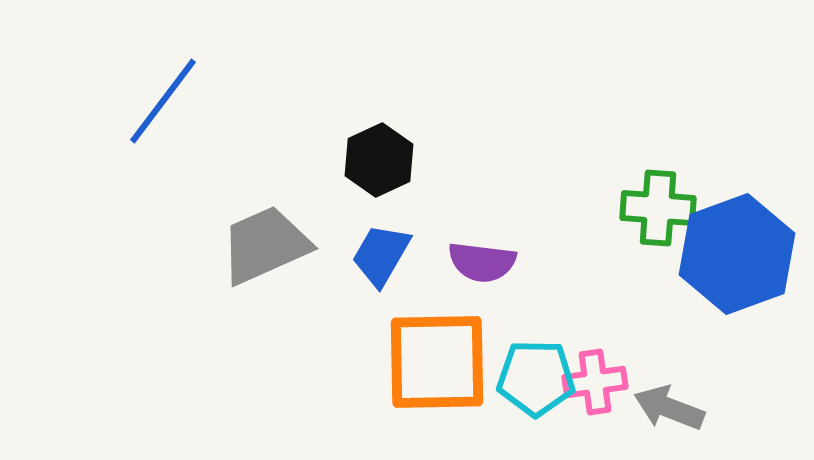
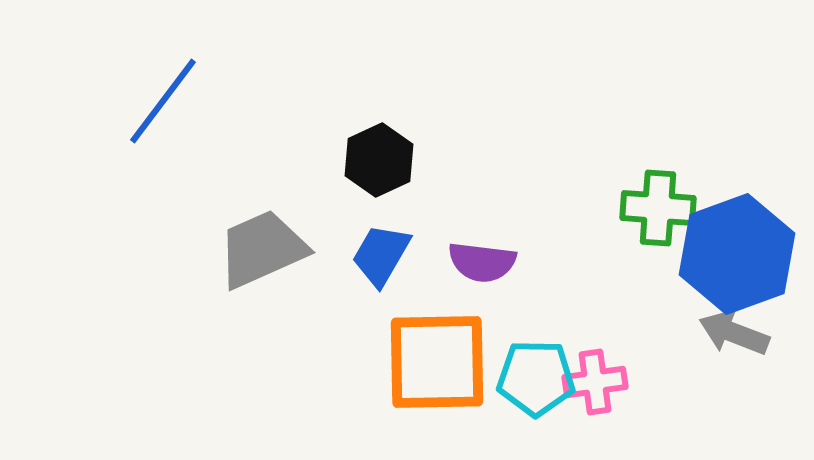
gray trapezoid: moved 3 px left, 4 px down
gray arrow: moved 65 px right, 75 px up
